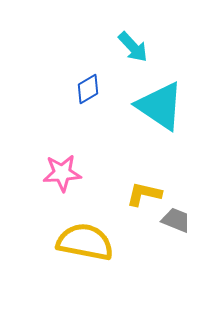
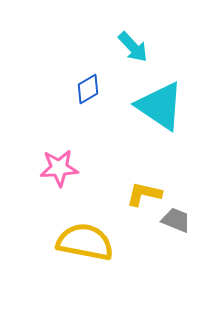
pink star: moved 3 px left, 5 px up
